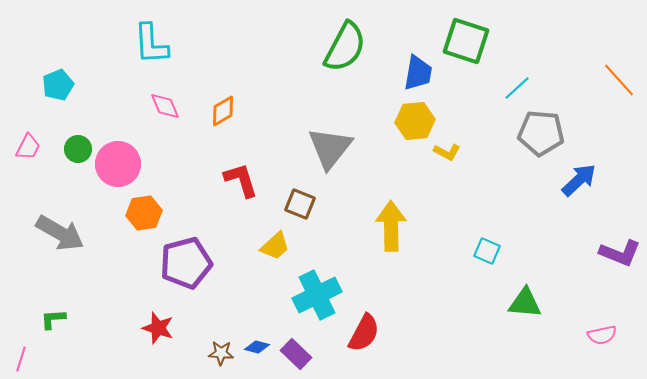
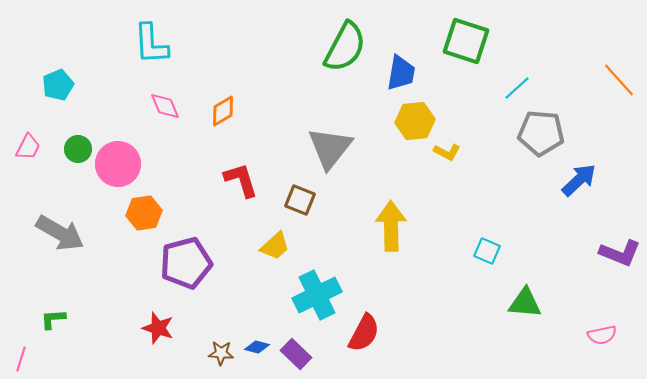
blue trapezoid: moved 17 px left
brown square: moved 4 px up
